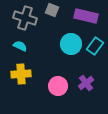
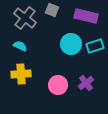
gray cross: rotated 20 degrees clockwise
cyan rectangle: rotated 36 degrees clockwise
pink circle: moved 1 px up
